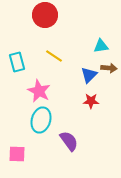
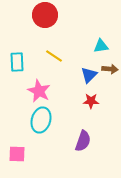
cyan rectangle: rotated 12 degrees clockwise
brown arrow: moved 1 px right, 1 px down
purple semicircle: moved 14 px right; rotated 55 degrees clockwise
